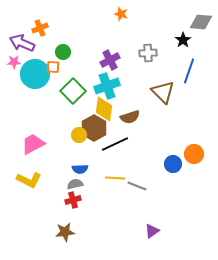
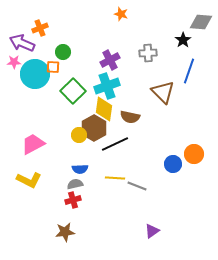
brown semicircle: rotated 30 degrees clockwise
